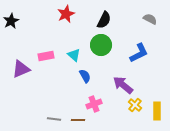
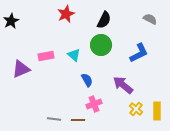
blue semicircle: moved 2 px right, 4 px down
yellow cross: moved 1 px right, 4 px down
